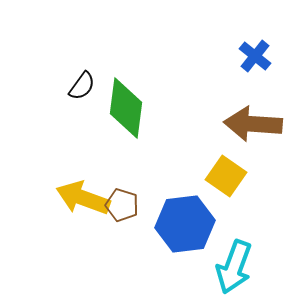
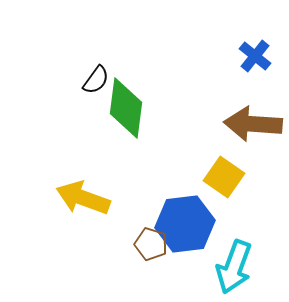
black semicircle: moved 14 px right, 6 px up
yellow square: moved 2 px left, 1 px down
brown pentagon: moved 29 px right, 39 px down
